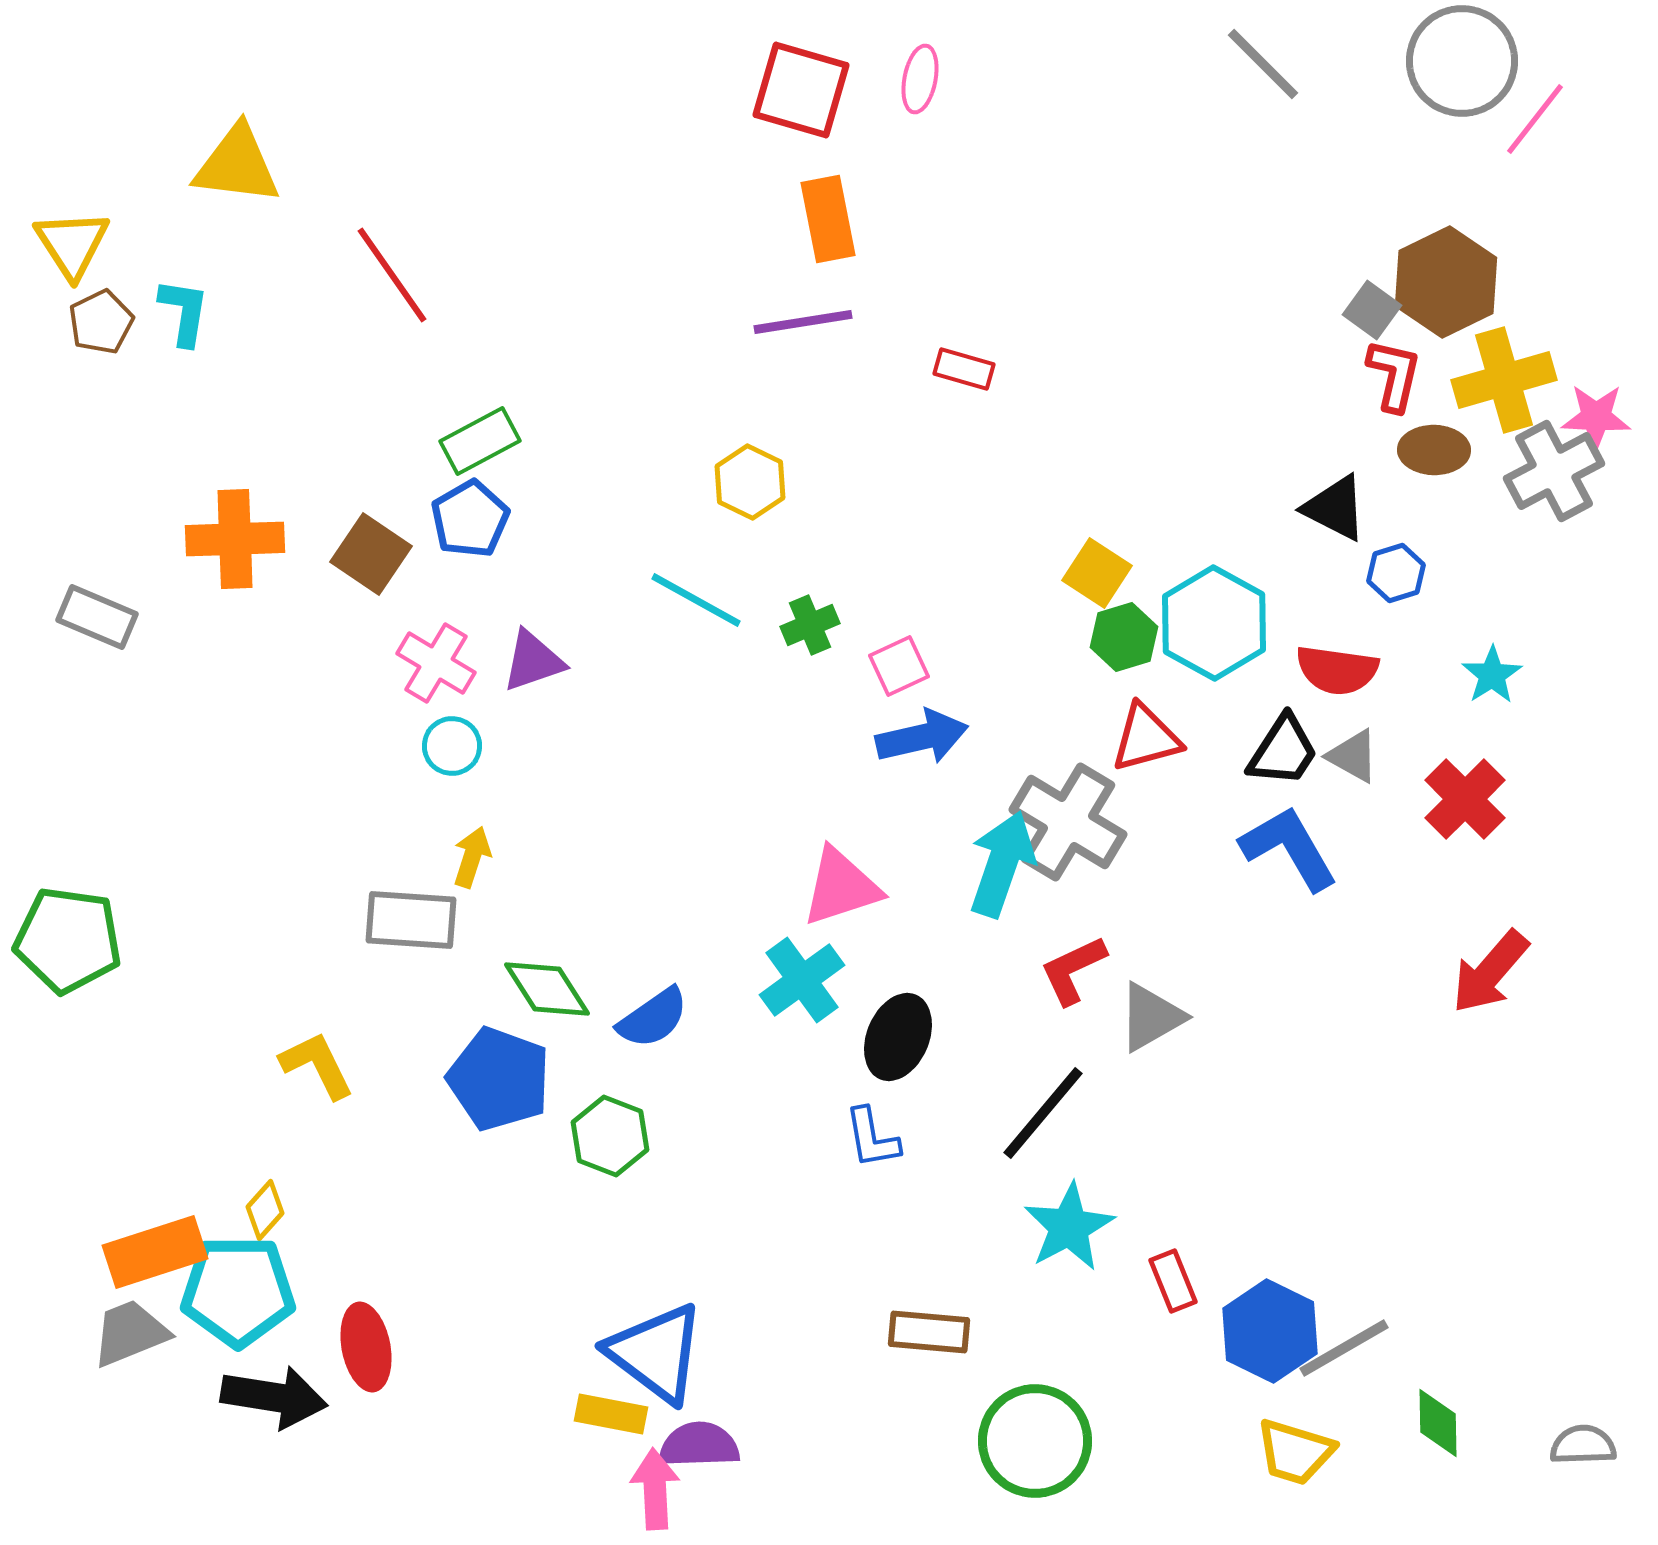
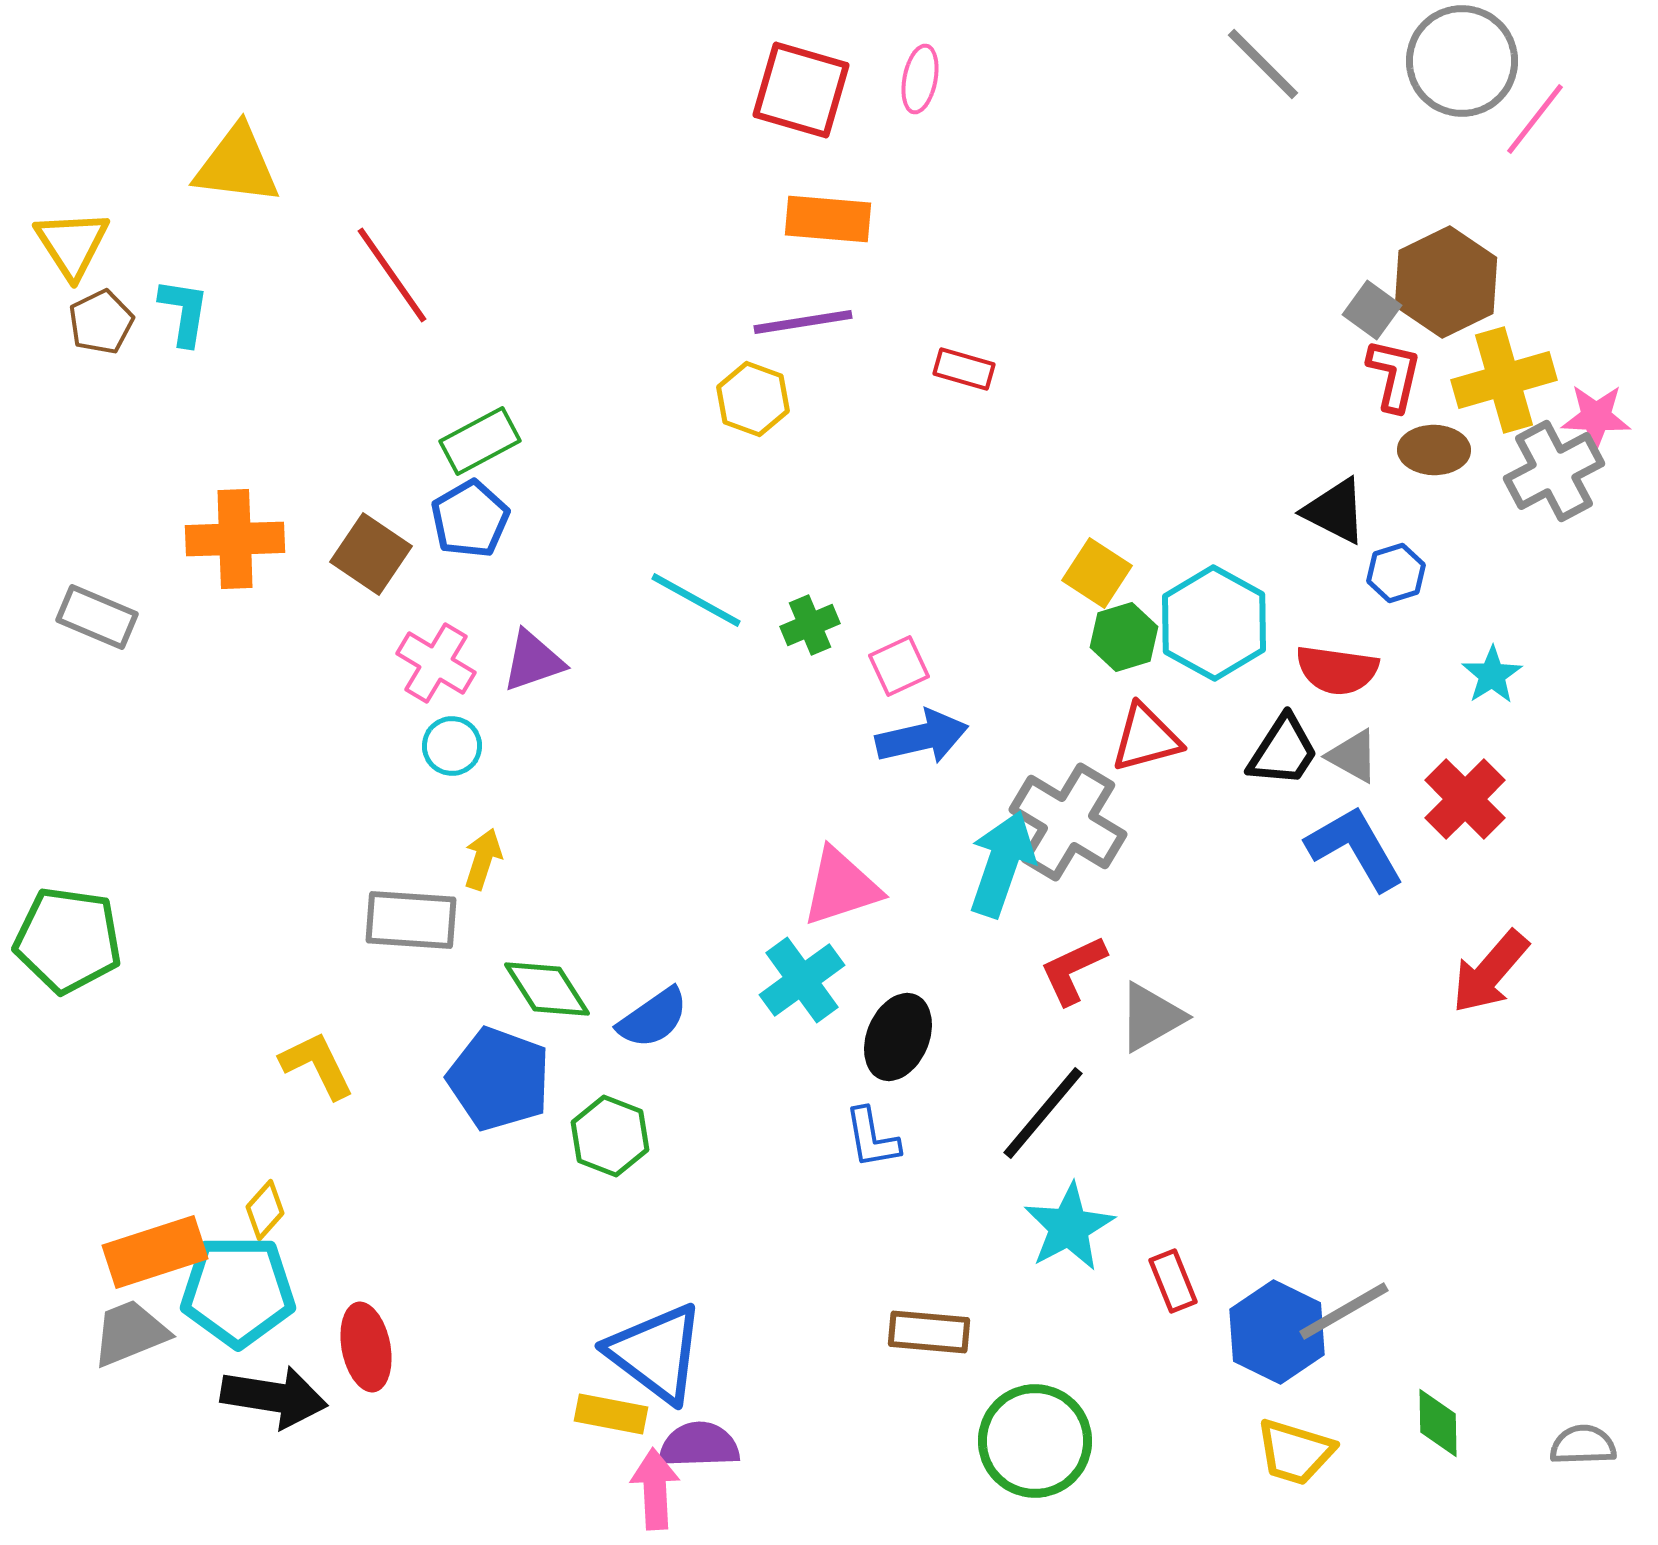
orange rectangle at (828, 219): rotated 74 degrees counterclockwise
yellow hexagon at (750, 482): moved 3 px right, 83 px up; rotated 6 degrees counterclockwise
black triangle at (1335, 508): moved 3 px down
blue L-shape at (1289, 848): moved 66 px right
yellow arrow at (472, 857): moved 11 px right, 2 px down
blue hexagon at (1270, 1331): moved 7 px right, 1 px down
gray line at (1344, 1348): moved 37 px up
